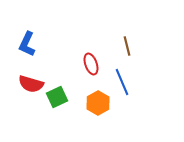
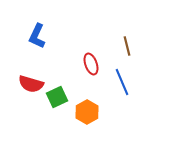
blue L-shape: moved 10 px right, 8 px up
orange hexagon: moved 11 px left, 9 px down
